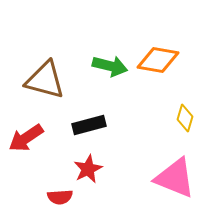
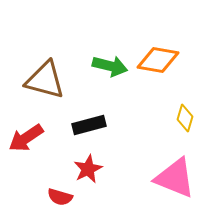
red semicircle: rotated 20 degrees clockwise
